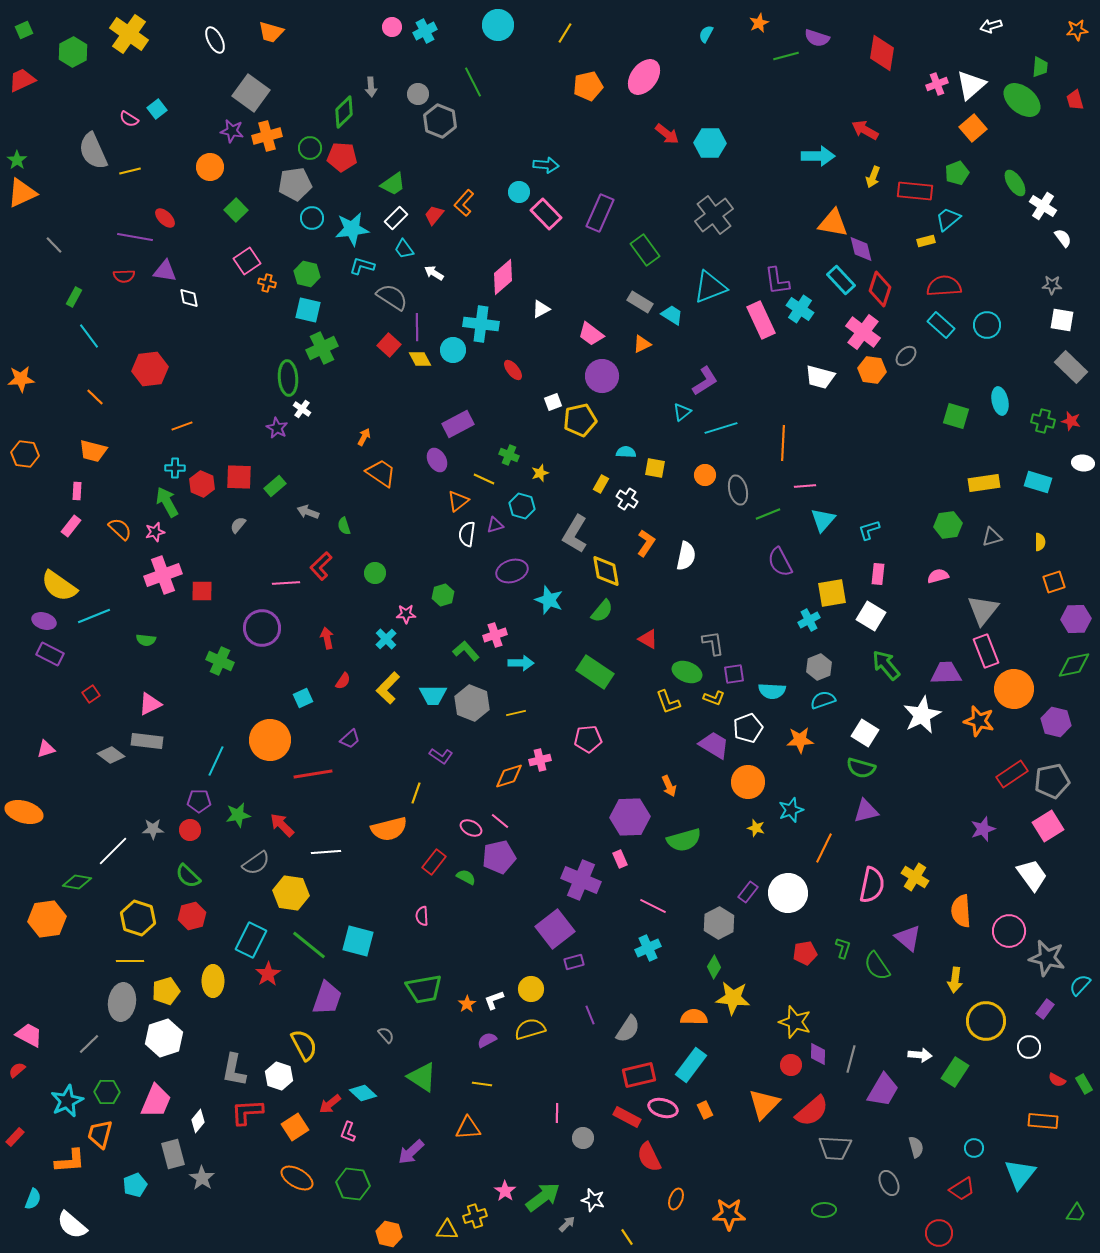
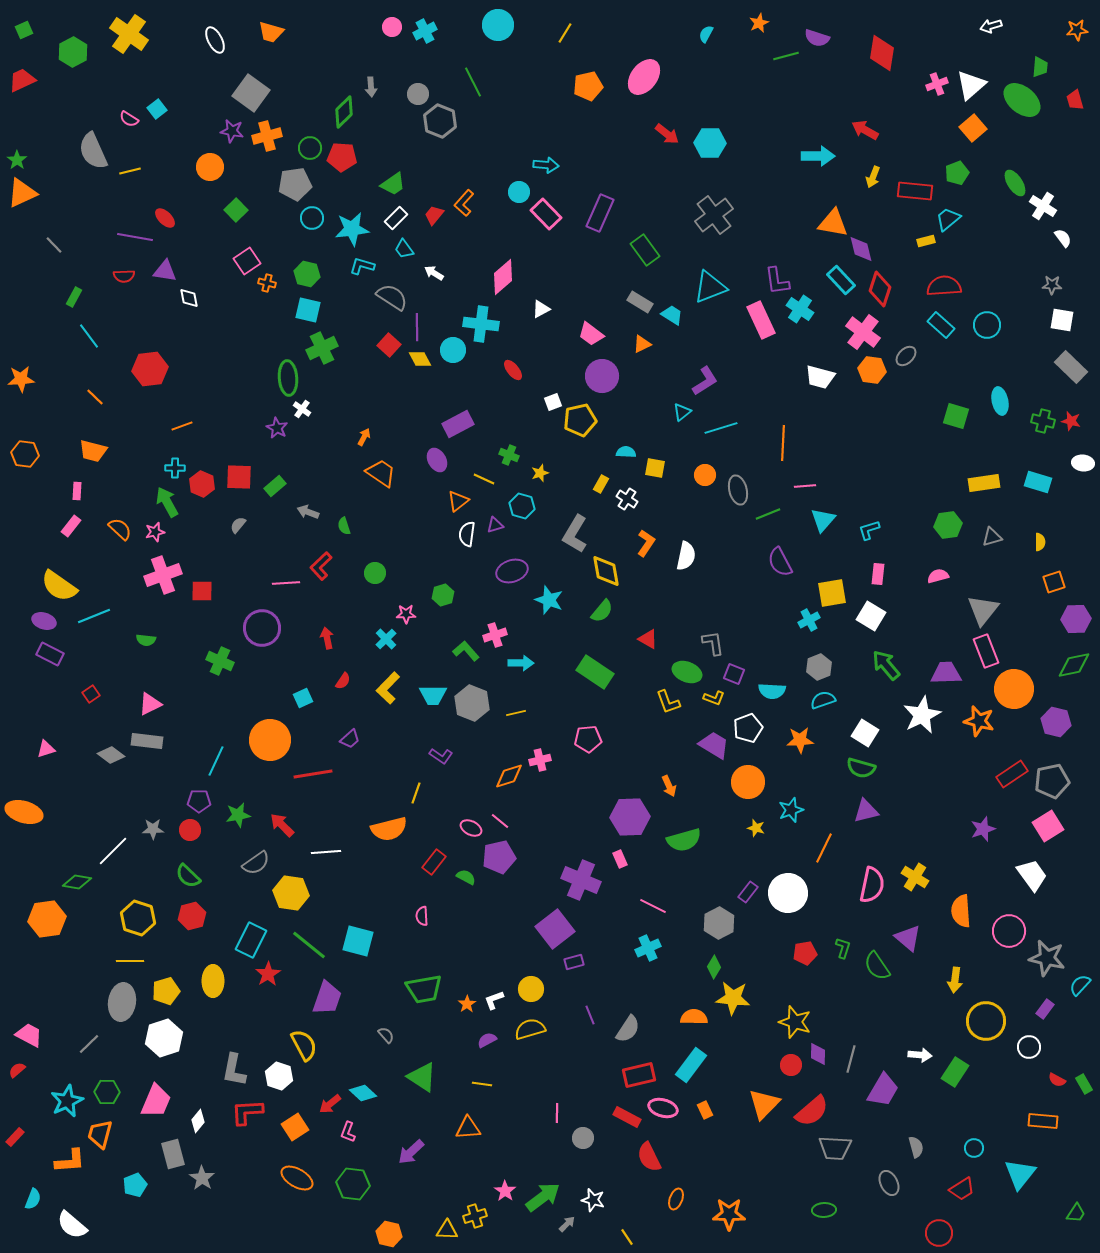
purple square at (734, 674): rotated 30 degrees clockwise
